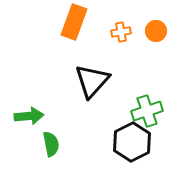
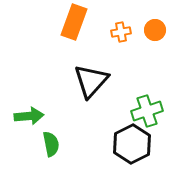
orange circle: moved 1 px left, 1 px up
black triangle: moved 1 px left
black hexagon: moved 2 px down
